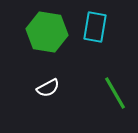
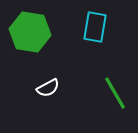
green hexagon: moved 17 px left
